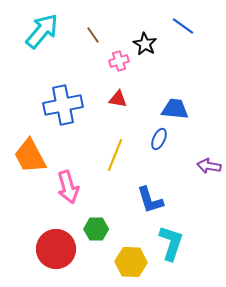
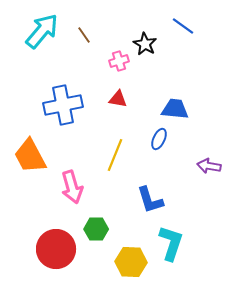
brown line: moved 9 px left
pink arrow: moved 4 px right
